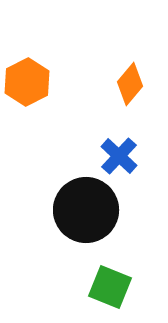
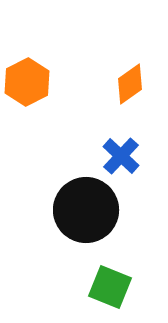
orange diamond: rotated 15 degrees clockwise
blue cross: moved 2 px right
